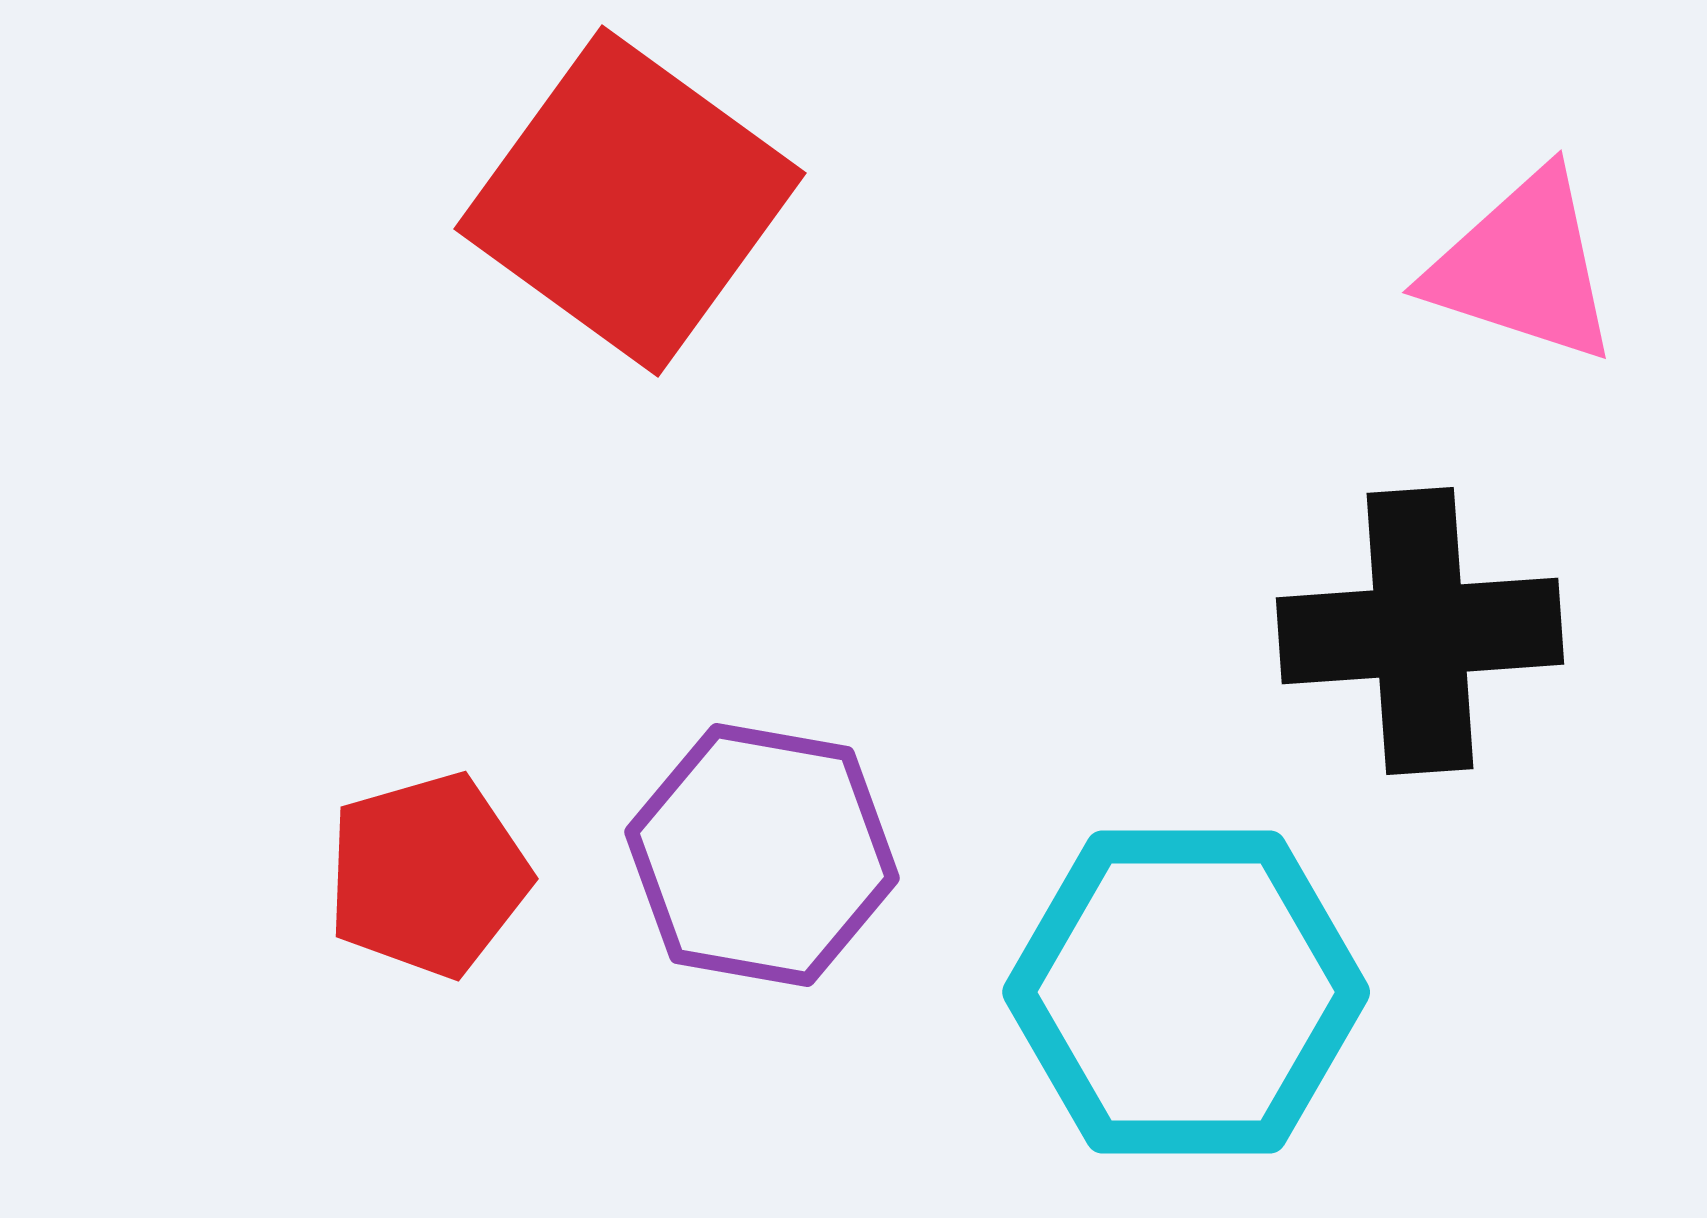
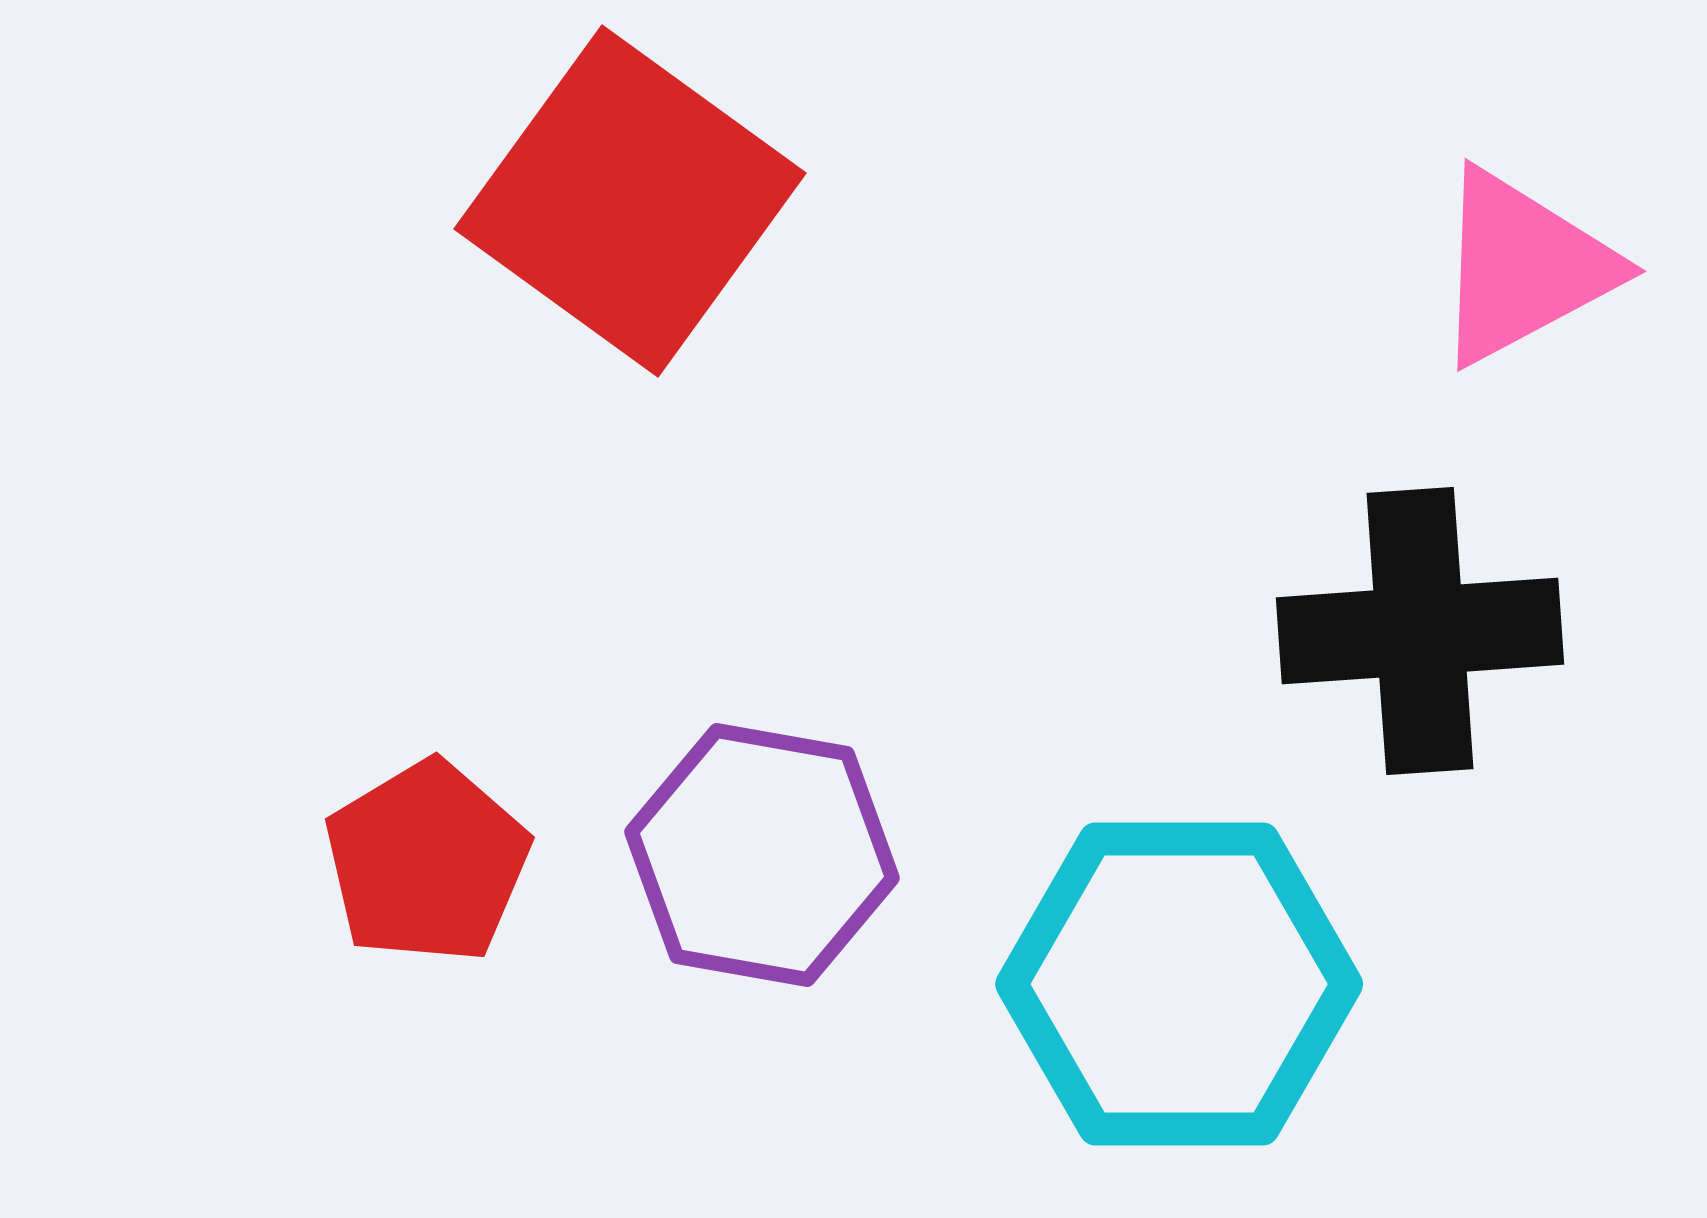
pink triangle: rotated 46 degrees counterclockwise
red pentagon: moved 1 px left, 13 px up; rotated 15 degrees counterclockwise
cyan hexagon: moved 7 px left, 8 px up
